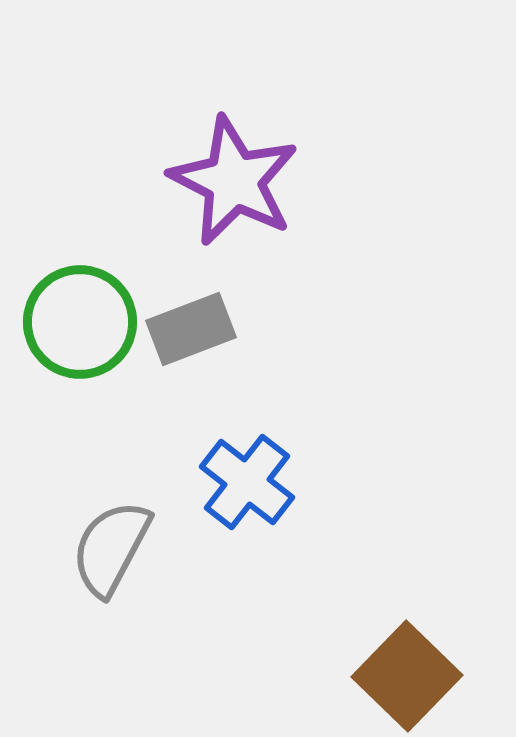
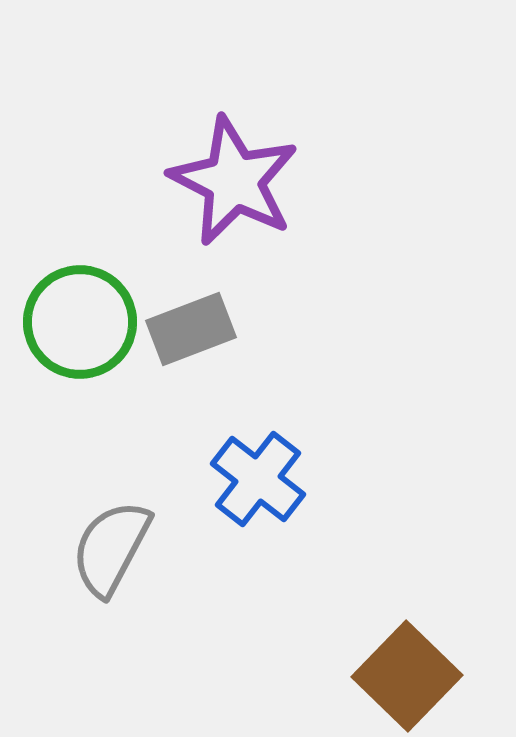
blue cross: moved 11 px right, 3 px up
